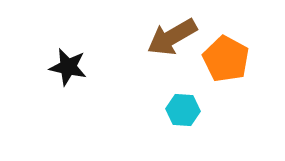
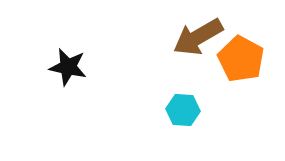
brown arrow: moved 26 px right
orange pentagon: moved 15 px right
